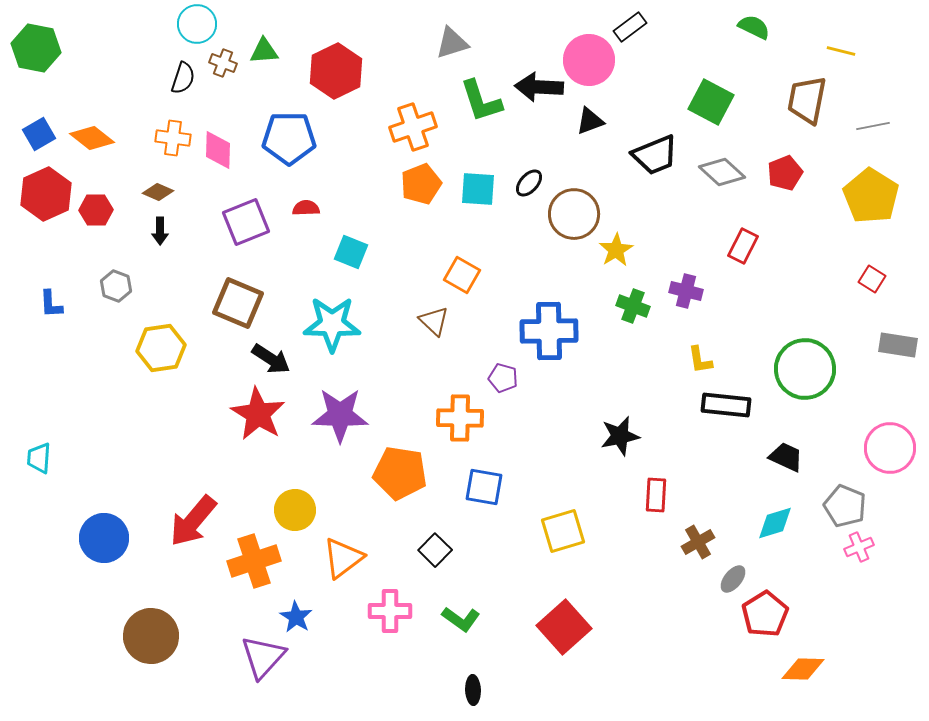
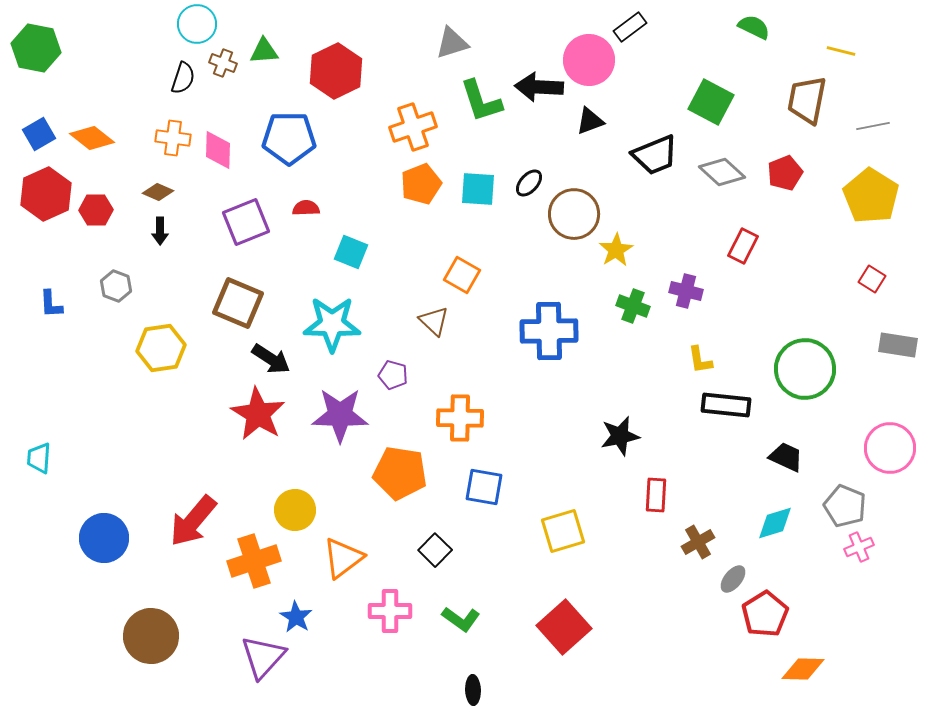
purple pentagon at (503, 378): moved 110 px left, 3 px up
